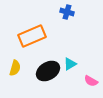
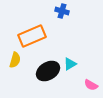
blue cross: moved 5 px left, 1 px up
yellow semicircle: moved 8 px up
pink semicircle: moved 4 px down
